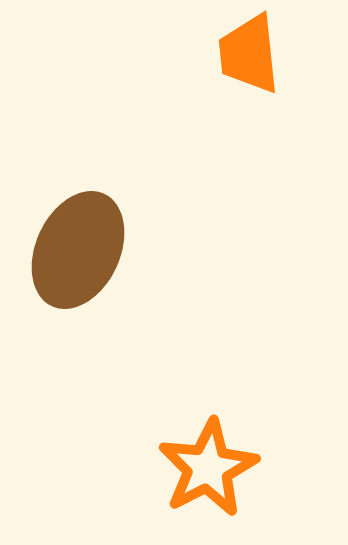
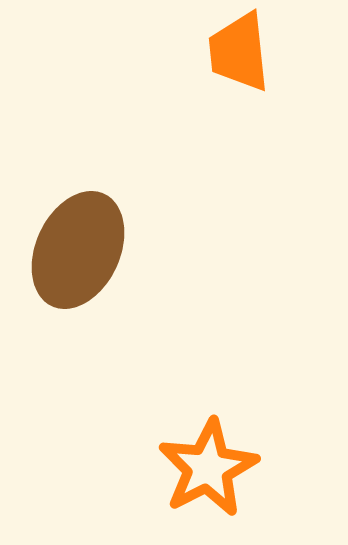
orange trapezoid: moved 10 px left, 2 px up
